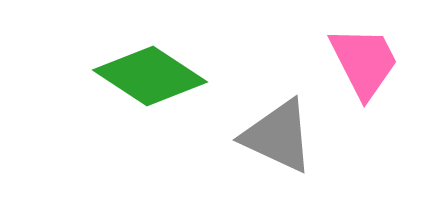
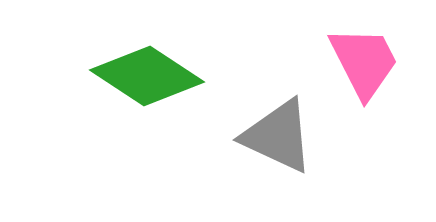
green diamond: moved 3 px left
